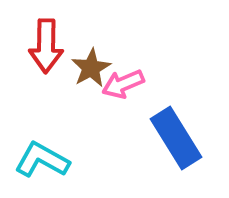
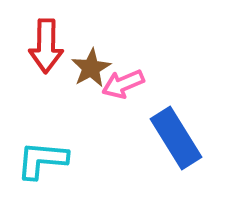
cyan L-shape: rotated 24 degrees counterclockwise
